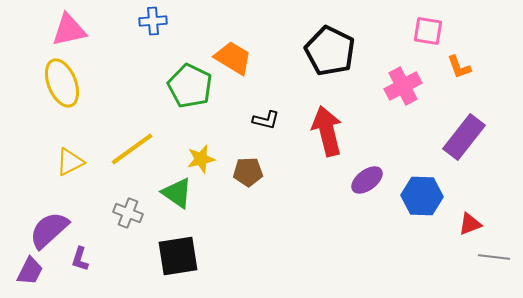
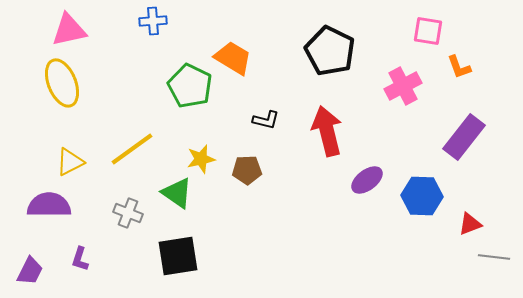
brown pentagon: moved 1 px left, 2 px up
purple semicircle: moved 25 px up; rotated 42 degrees clockwise
